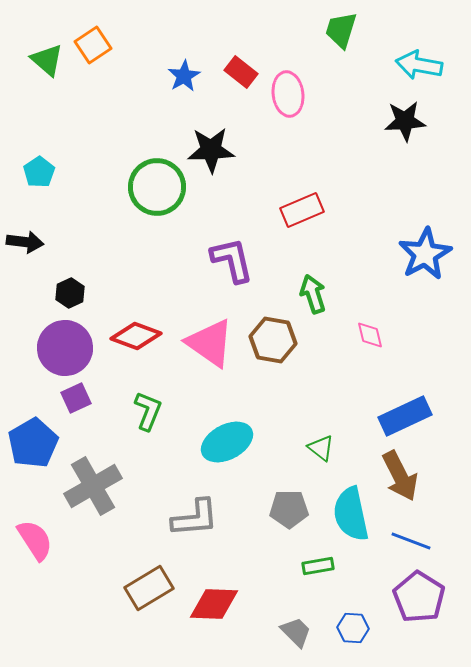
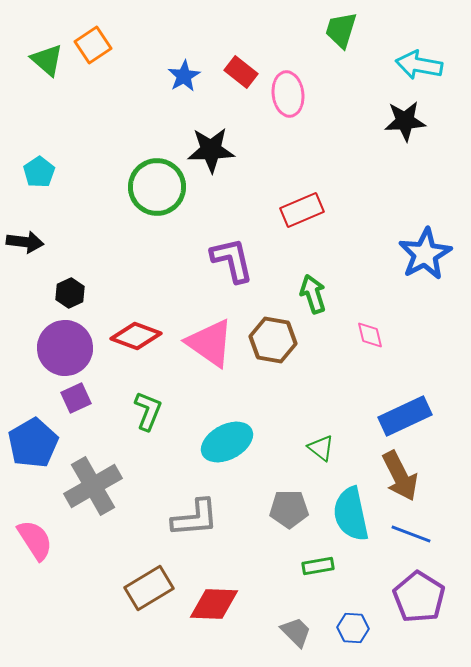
blue line at (411, 541): moved 7 px up
